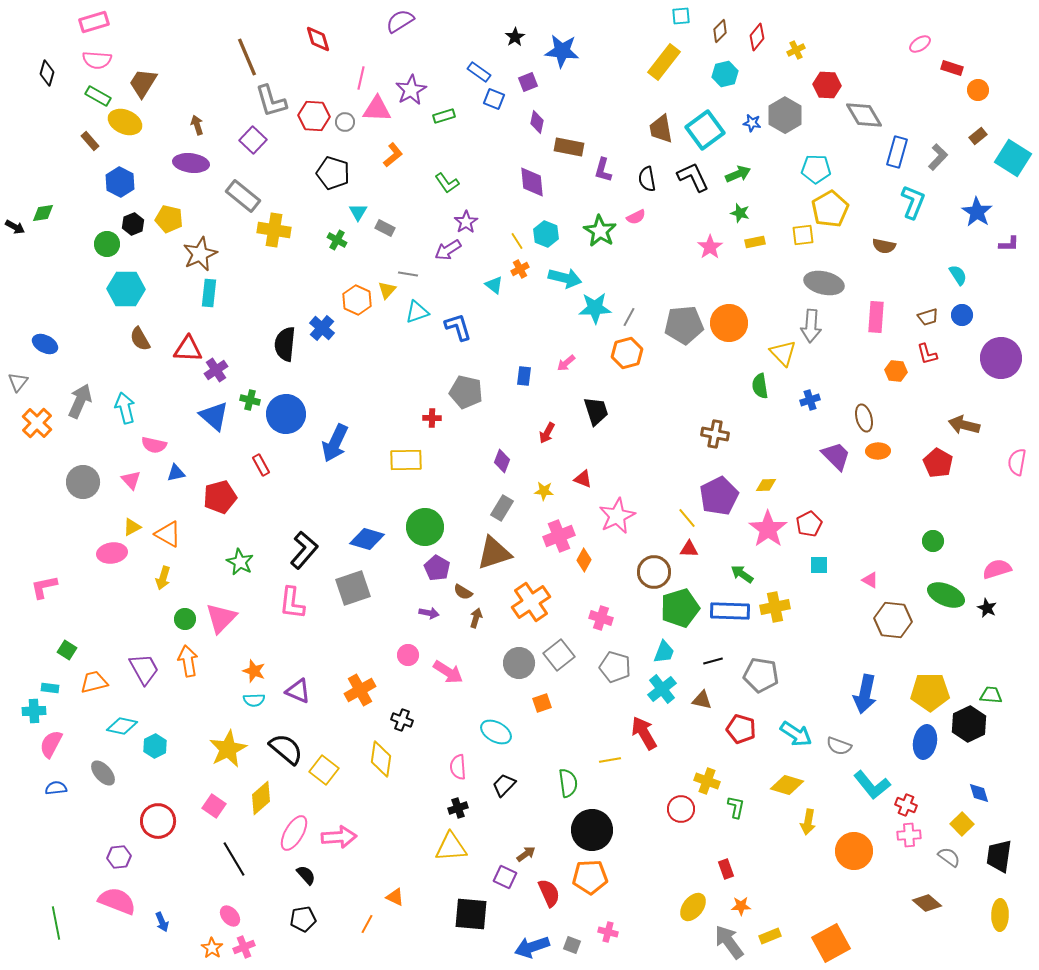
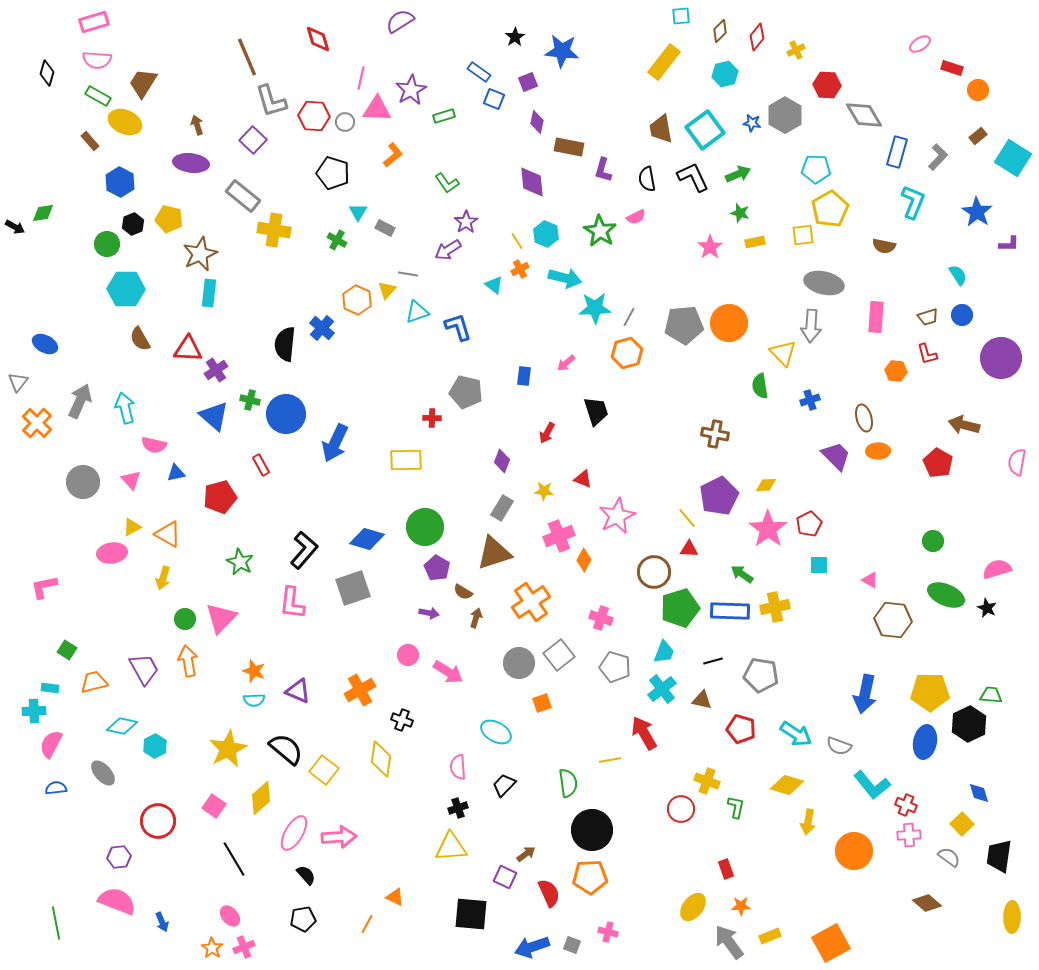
yellow ellipse at (1000, 915): moved 12 px right, 2 px down
